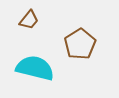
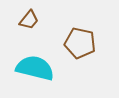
brown pentagon: moved 1 px up; rotated 28 degrees counterclockwise
